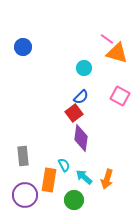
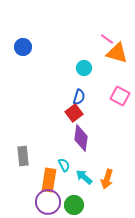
blue semicircle: moved 2 px left; rotated 28 degrees counterclockwise
purple circle: moved 23 px right, 7 px down
green circle: moved 5 px down
